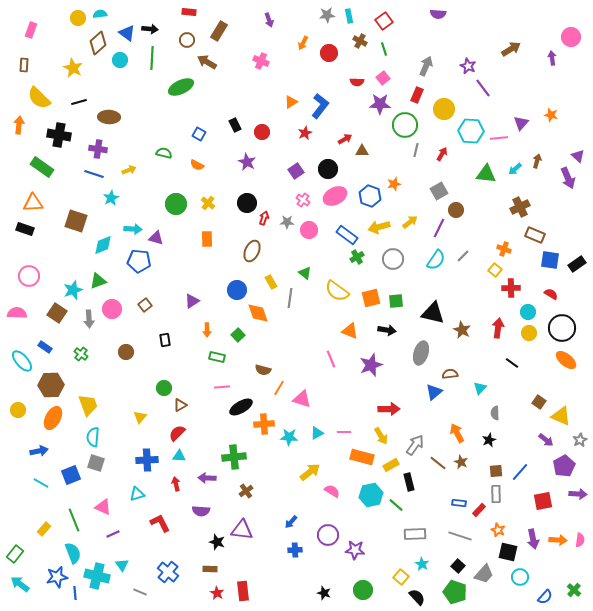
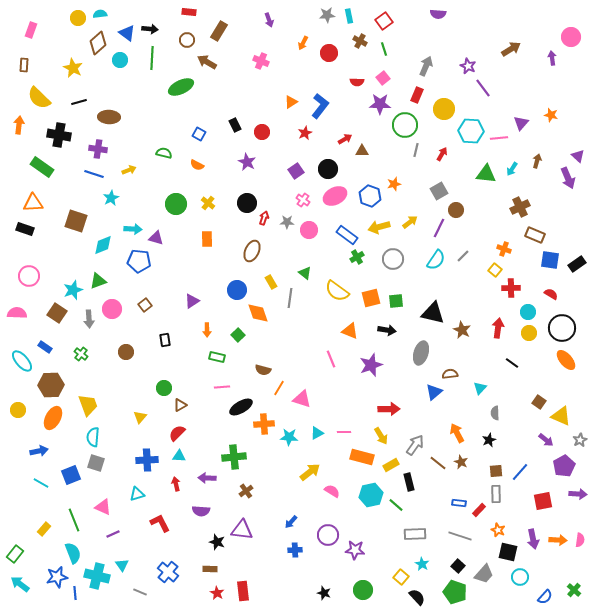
cyan arrow at (515, 169): moved 3 px left; rotated 16 degrees counterclockwise
orange ellipse at (566, 360): rotated 10 degrees clockwise
